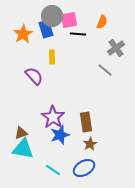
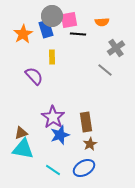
orange semicircle: rotated 64 degrees clockwise
